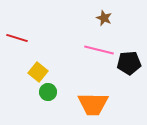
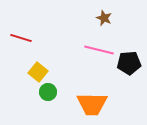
red line: moved 4 px right
orange trapezoid: moved 1 px left
